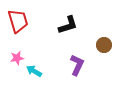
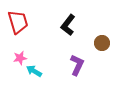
red trapezoid: moved 1 px down
black L-shape: rotated 145 degrees clockwise
brown circle: moved 2 px left, 2 px up
pink star: moved 3 px right
